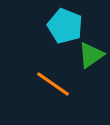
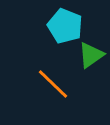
orange line: rotated 9 degrees clockwise
